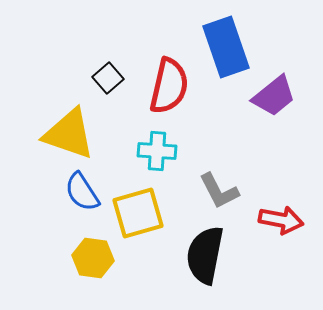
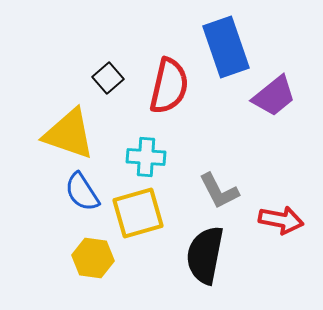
cyan cross: moved 11 px left, 6 px down
